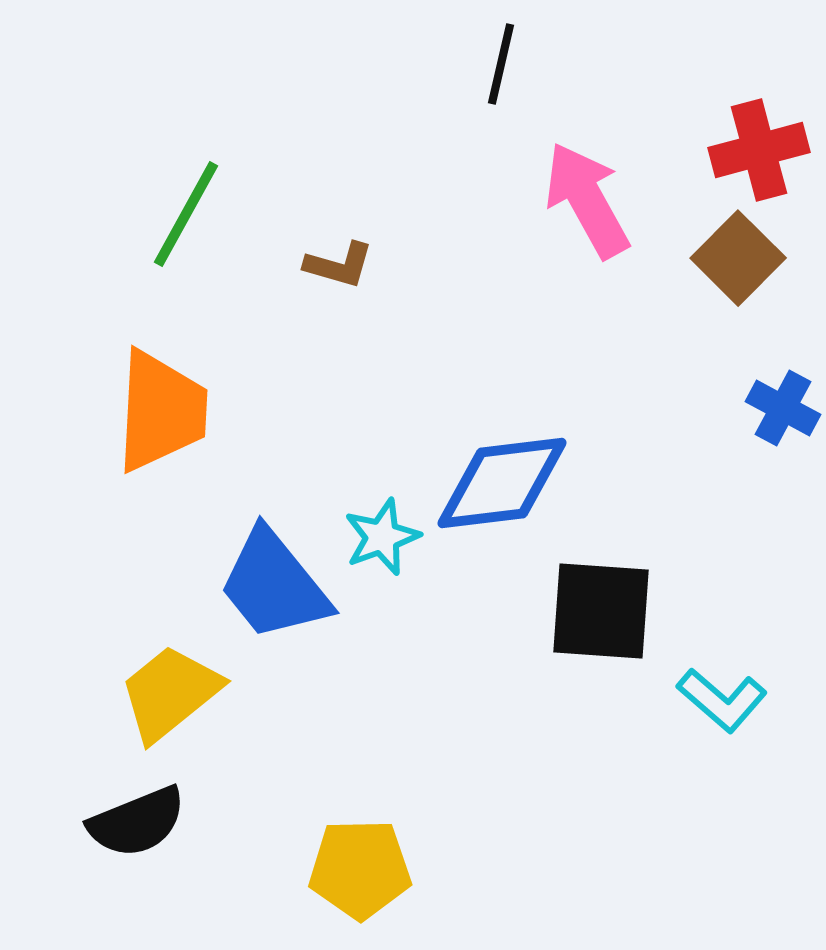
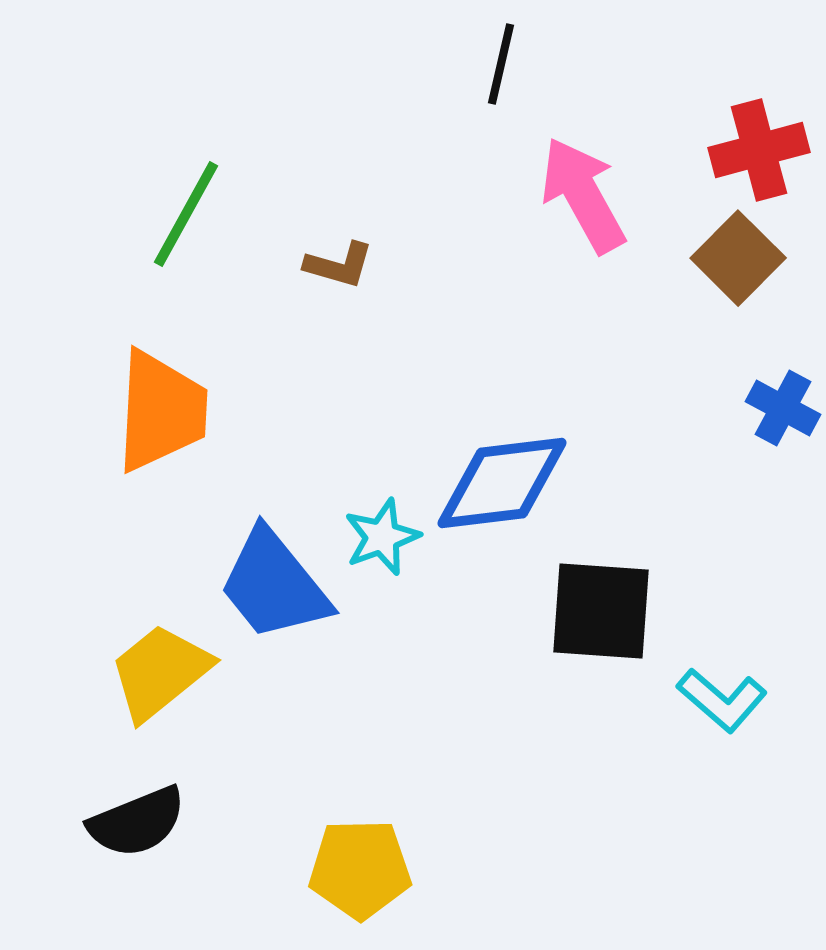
pink arrow: moved 4 px left, 5 px up
yellow trapezoid: moved 10 px left, 21 px up
